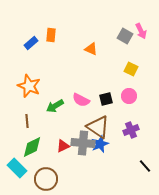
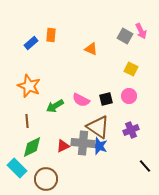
blue star: moved 1 px left, 2 px down; rotated 30 degrees counterclockwise
